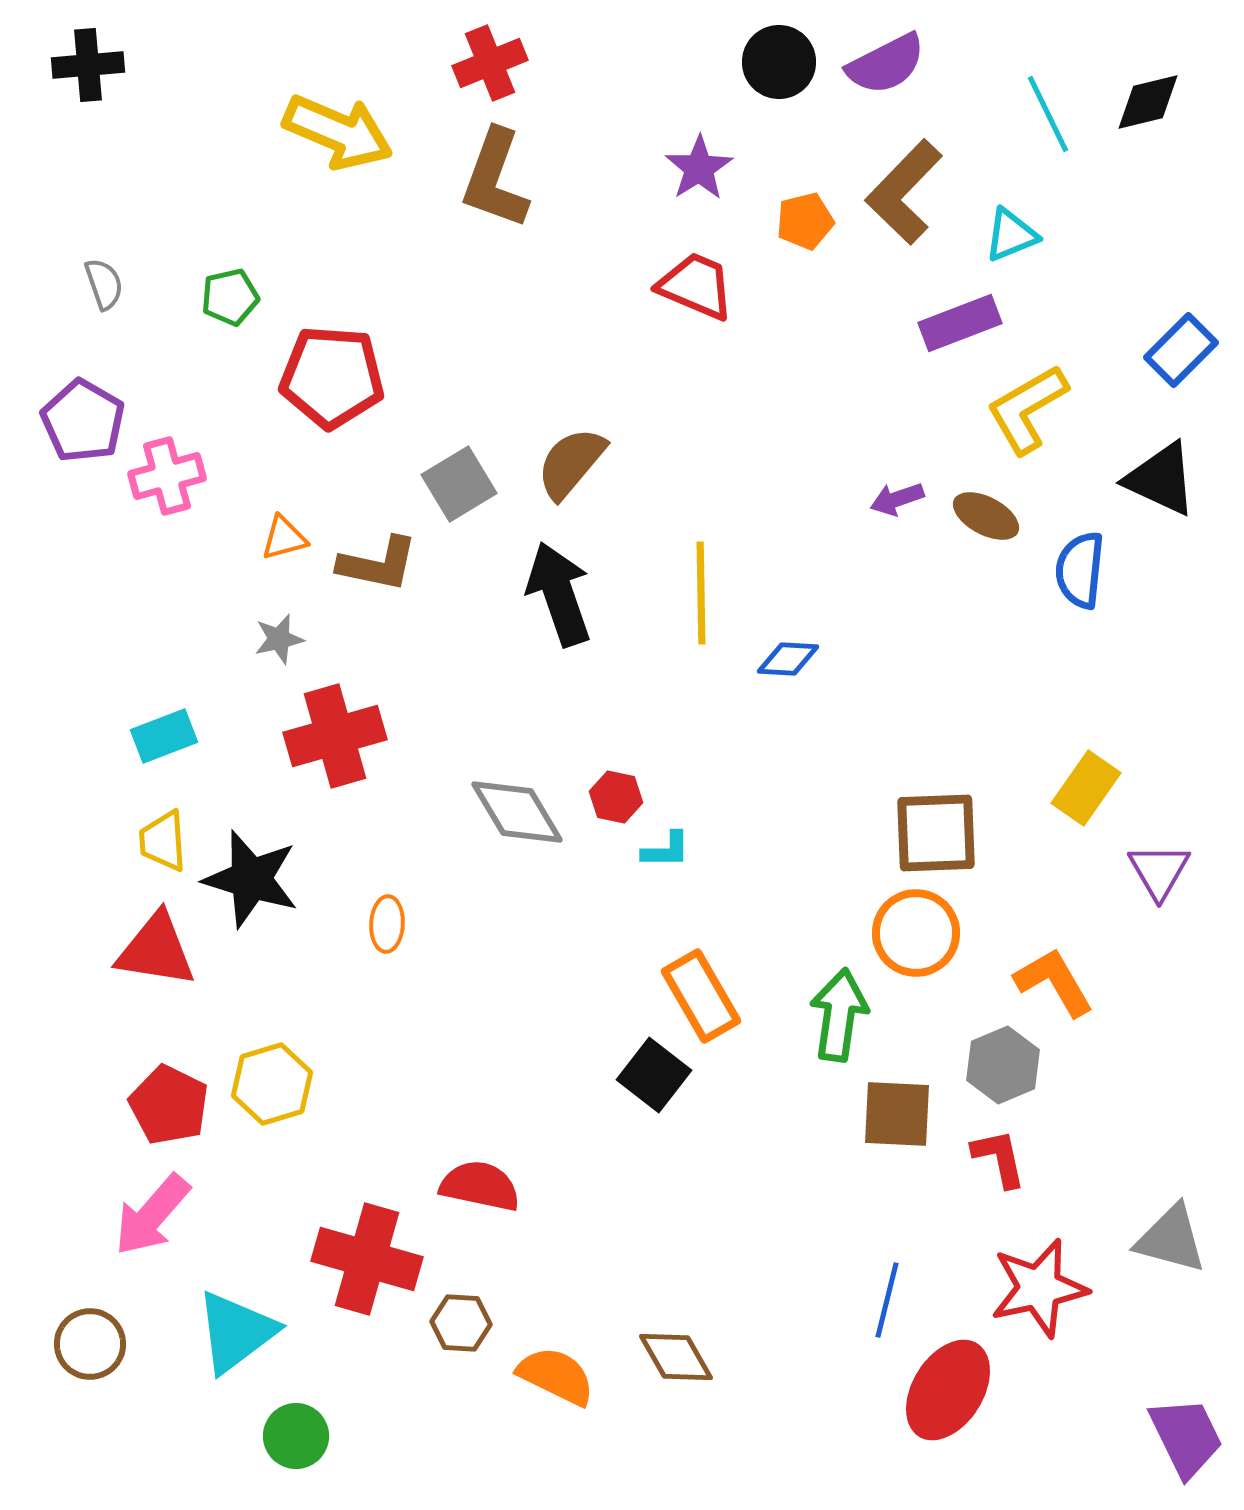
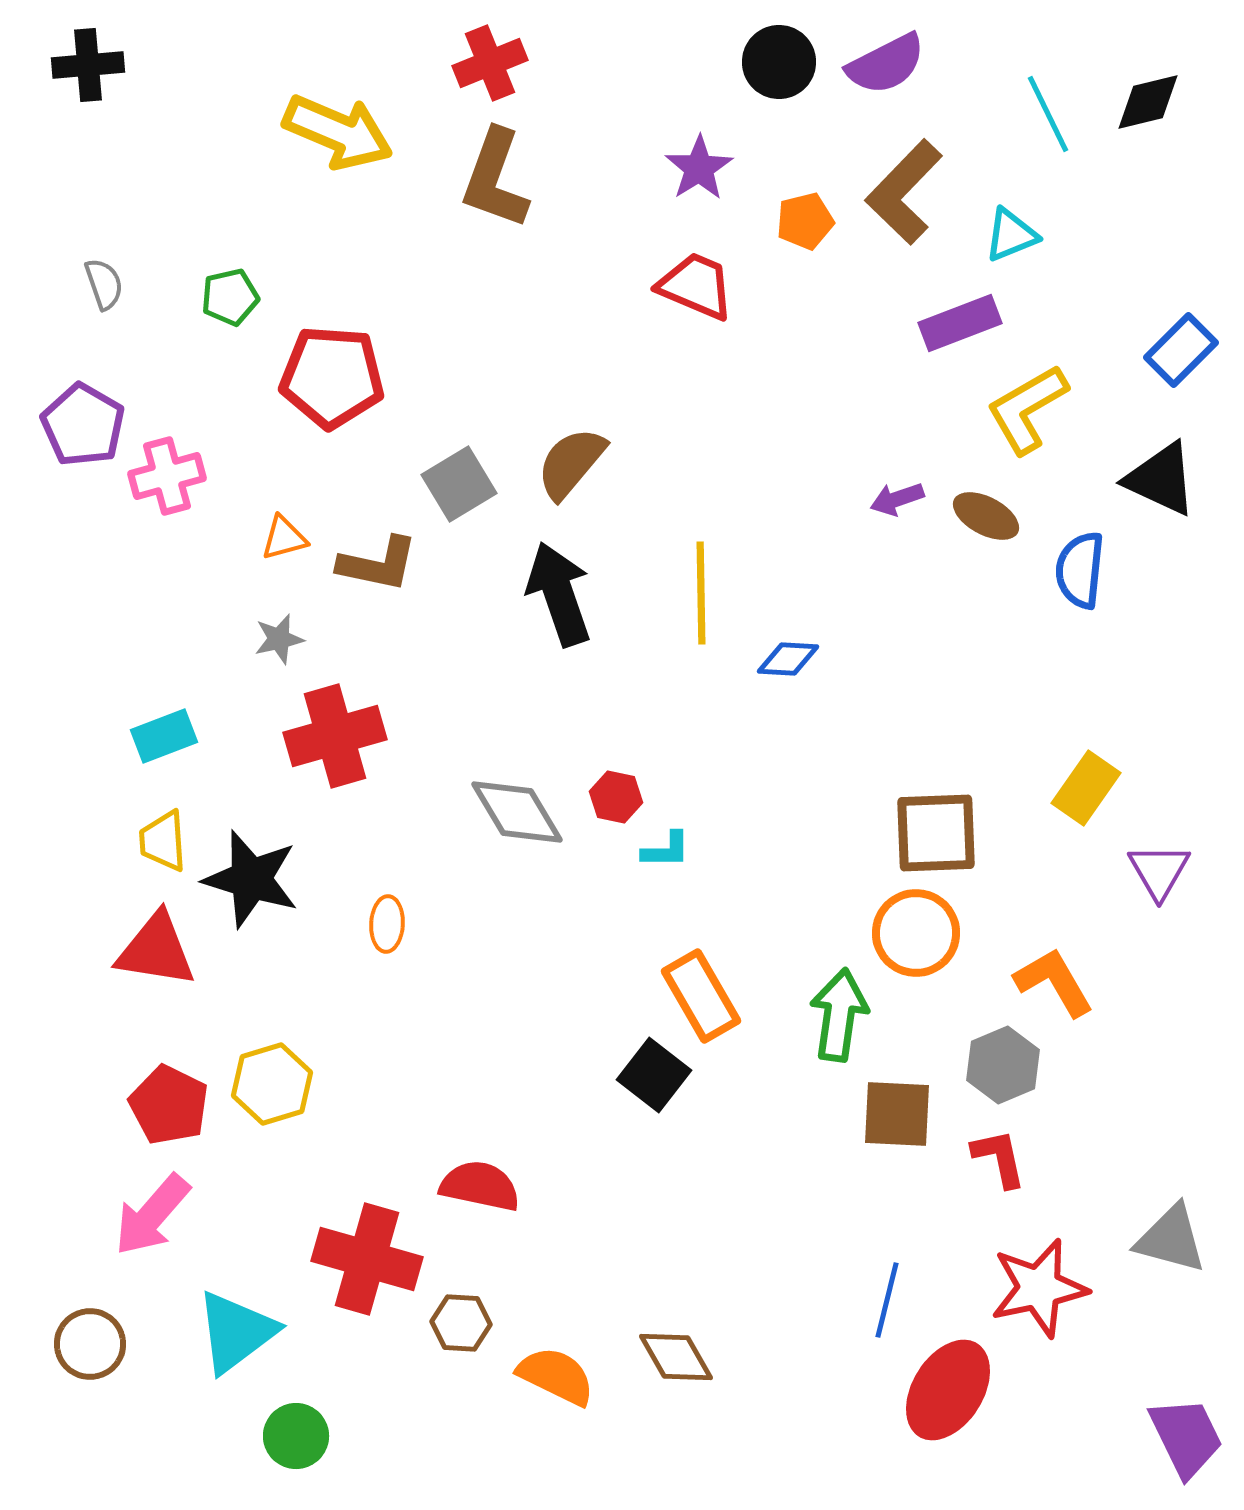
purple pentagon at (83, 421): moved 4 px down
